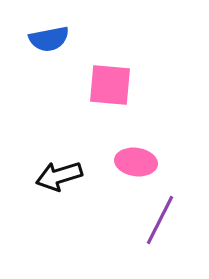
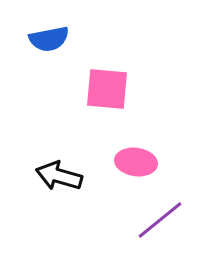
pink square: moved 3 px left, 4 px down
black arrow: rotated 33 degrees clockwise
purple line: rotated 24 degrees clockwise
